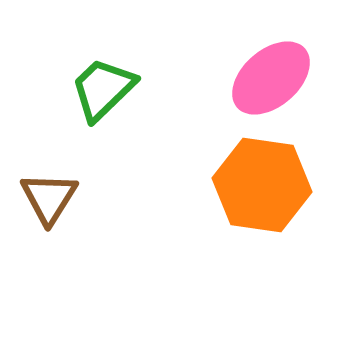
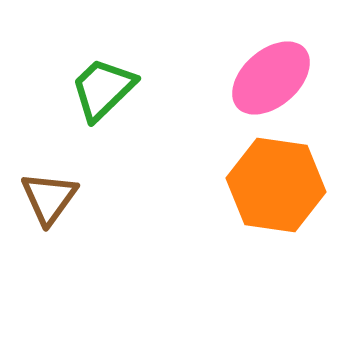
orange hexagon: moved 14 px right
brown triangle: rotated 4 degrees clockwise
